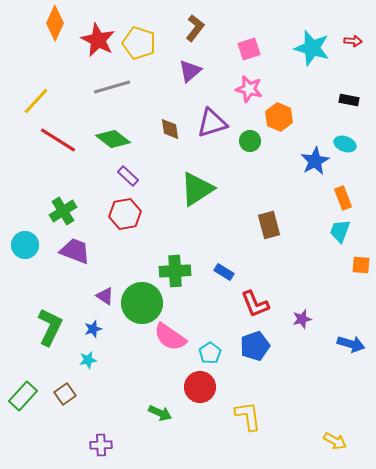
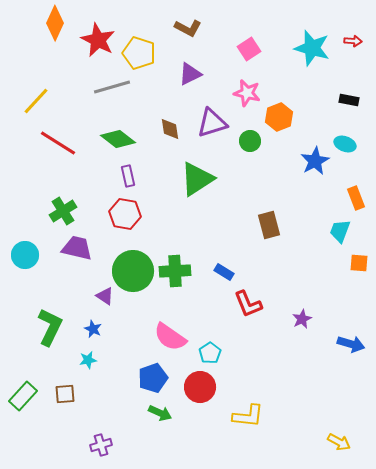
brown L-shape at (195, 28): moved 7 px left; rotated 80 degrees clockwise
yellow pentagon at (139, 43): moved 10 px down
pink square at (249, 49): rotated 15 degrees counterclockwise
purple triangle at (190, 71): moved 3 px down; rotated 15 degrees clockwise
pink star at (249, 89): moved 2 px left, 4 px down
orange hexagon at (279, 117): rotated 16 degrees clockwise
green diamond at (113, 139): moved 5 px right
red line at (58, 140): moved 3 px down
purple rectangle at (128, 176): rotated 35 degrees clockwise
green triangle at (197, 189): moved 10 px up
orange rectangle at (343, 198): moved 13 px right
red hexagon at (125, 214): rotated 20 degrees clockwise
cyan circle at (25, 245): moved 10 px down
purple trapezoid at (75, 251): moved 2 px right, 3 px up; rotated 8 degrees counterclockwise
orange square at (361, 265): moved 2 px left, 2 px up
green circle at (142, 303): moved 9 px left, 32 px up
red L-shape at (255, 304): moved 7 px left
purple star at (302, 319): rotated 12 degrees counterclockwise
blue star at (93, 329): rotated 30 degrees counterclockwise
blue pentagon at (255, 346): moved 102 px left, 32 px down
brown square at (65, 394): rotated 30 degrees clockwise
yellow L-shape at (248, 416): rotated 104 degrees clockwise
yellow arrow at (335, 441): moved 4 px right, 1 px down
purple cross at (101, 445): rotated 15 degrees counterclockwise
